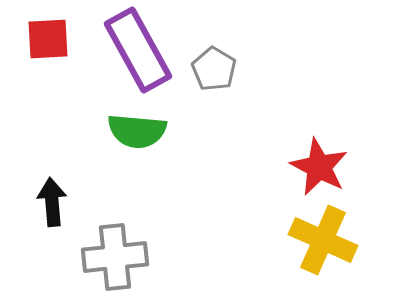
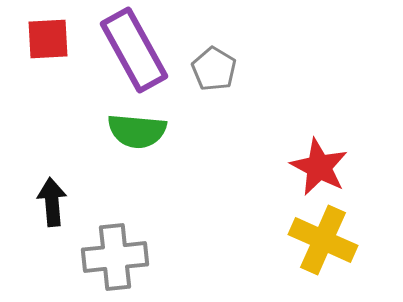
purple rectangle: moved 4 px left
